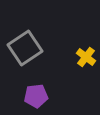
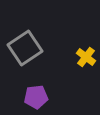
purple pentagon: moved 1 px down
